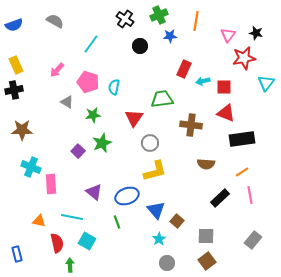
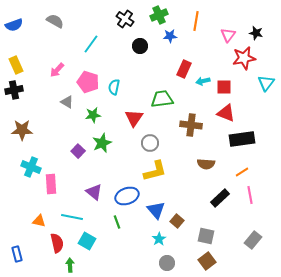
gray square at (206, 236): rotated 12 degrees clockwise
